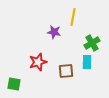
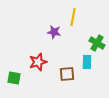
green cross: moved 5 px right; rotated 28 degrees counterclockwise
brown square: moved 1 px right, 3 px down
green square: moved 6 px up
